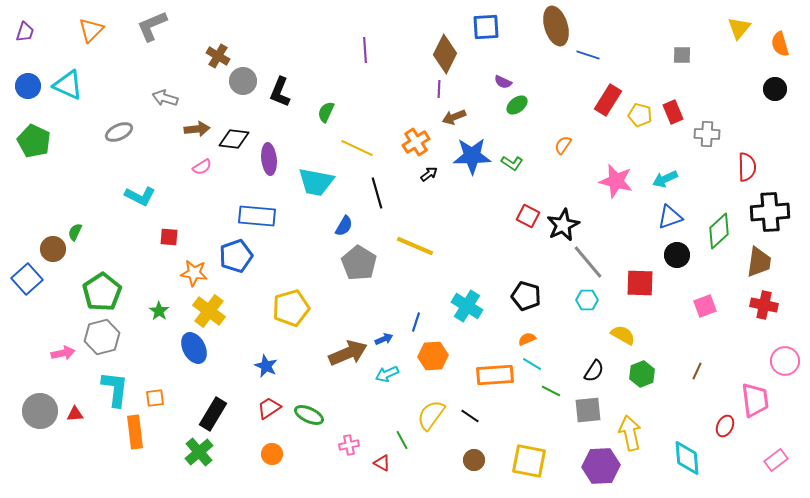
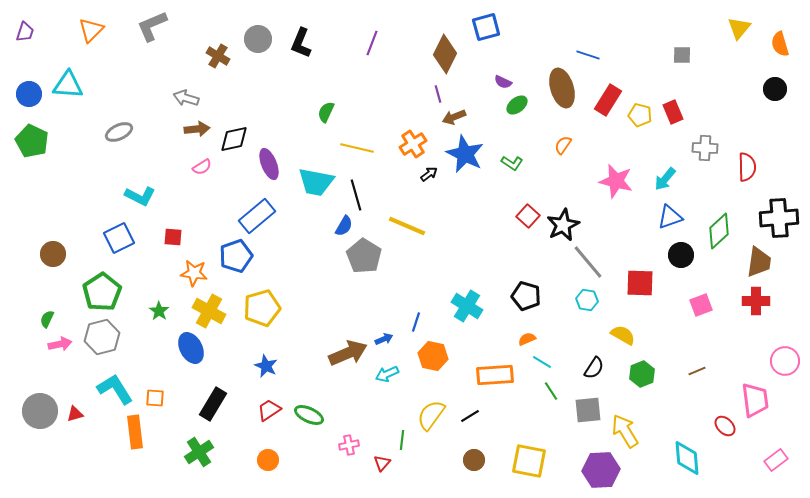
brown ellipse at (556, 26): moved 6 px right, 62 px down
blue square at (486, 27): rotated 12 degrees counterclockwise
purple line at (365, 50): moved 7 px right, 7 px up; rotated 25 degrees clockwise
gray circle at (243, 81): moved 15 px right, 42 px up
cyan triangle at (68, 85): rotated 20 degrees counterclockwise
blue circle at (28, 86): moved 1 px right, 8 px down
purple line at (439, 89): moved 1 px left, 5 px down; rotated 18 degrees counterclockwise
black L-shape at (280, 92): moved 21 px right, 49 px up
gray arrow at (165, 98): moved 21 px right
gray cross at (707, 134): moved 2 px left, 14 px down
black diamond at (234, 139): rotated 20 degrees counterclockwise
green pentagon at (34, 141): moved 2 px left
orange cross at (416, 142): moved 3 px left, 2 px down
yellow line at (357, 148): rotated 12 degrees counterclockwise
blue star at (472, 156): moved 7 px left, 2 px up; rotated 27 degrees clockwise
purple ellipse at (269, 159): moved 5 px down; rotated 16 degrees counterclockwise
cyan arrow at (665, 179): rotated 25 degrees counterclockwise
black line at (377, 193): moved 21 px left, 2 px down
black cross at (770, 212): moved 9 px right, 6 px down
blue rectangle at (257, 216): rotated 45 degrees counterclockwise
red square at (528, 216): rotated 15 degrees clockwise
green semicircle at (75, 232): moved 28 px left, 87 px down
red square at (169, 237): moved 4 px right
yellow line at (415, 246): moved 8 px left, 20 px up
brown circle at (53, 249): moved 5 px down
black circle at (677, 255): moved 4 px right
gray pentagon at (359, 263): moved 5 px right, 7 px up
blue square at (27, 279): moved 92 px right, 41 px up; rotated 16 degrees clockwise
cyan hexagon at (587, 300): rotated 10 degrees clockwise
red cross at (764, 305): moved 8 px left, 4 px up; rotated 12 degrees counterclockwise
pink square at (705, 306): moved 4 px left, 1 px up
yellow pentagon at (291, 308): moved 29 px left
yellow cross at (209, 311): rotated 8 degrees counterclockwise
blue ellipse at (194, 348): moved 3 px left
pink arrow at (63, 353): moved 3 px left, 9 px up
orange hexagon at (433, 356): rotated 16 degrees clockwise
cyan line at (532, 364): moved 10 px right, 2 px up
black semicircle at (594, 371): moved 3 px up
brown line at (697, 371): rotated 42 degrees clockwise
cyan L-shape at (115, 389): rotated 39 degrees counterclockwise
green line at (551, 391): rotated 30 degrees clockwise
orange square at (155, 398): rotated 12 degrees clockwise
red trapezoid at (269, 408): moved 2 px down
red triangle at (75, 414): rotated 12 degrees counterclockwise
black rectangle at (213, 414): moved 10 px up
black line at (470, 416): rotated 66 degrees counterclockwise
red ellipse at (725, 426): rotated 70 degrees counterclockwise
yellow arrow at (630, 433): moved 5 px left, 2 px up; rotated 20 degrees counterclockwise
green line at (402, 440): rotated 36 degrees clockwise
green cross at (199, 452): rotated 8 degrees clockwise
orange circle at (272, 454): moved 4 px left, 6 px down
red triangle at (382, 463): rotated 42 degrees clockwise
purple hexagon at (601, 466): moved 4 px down
